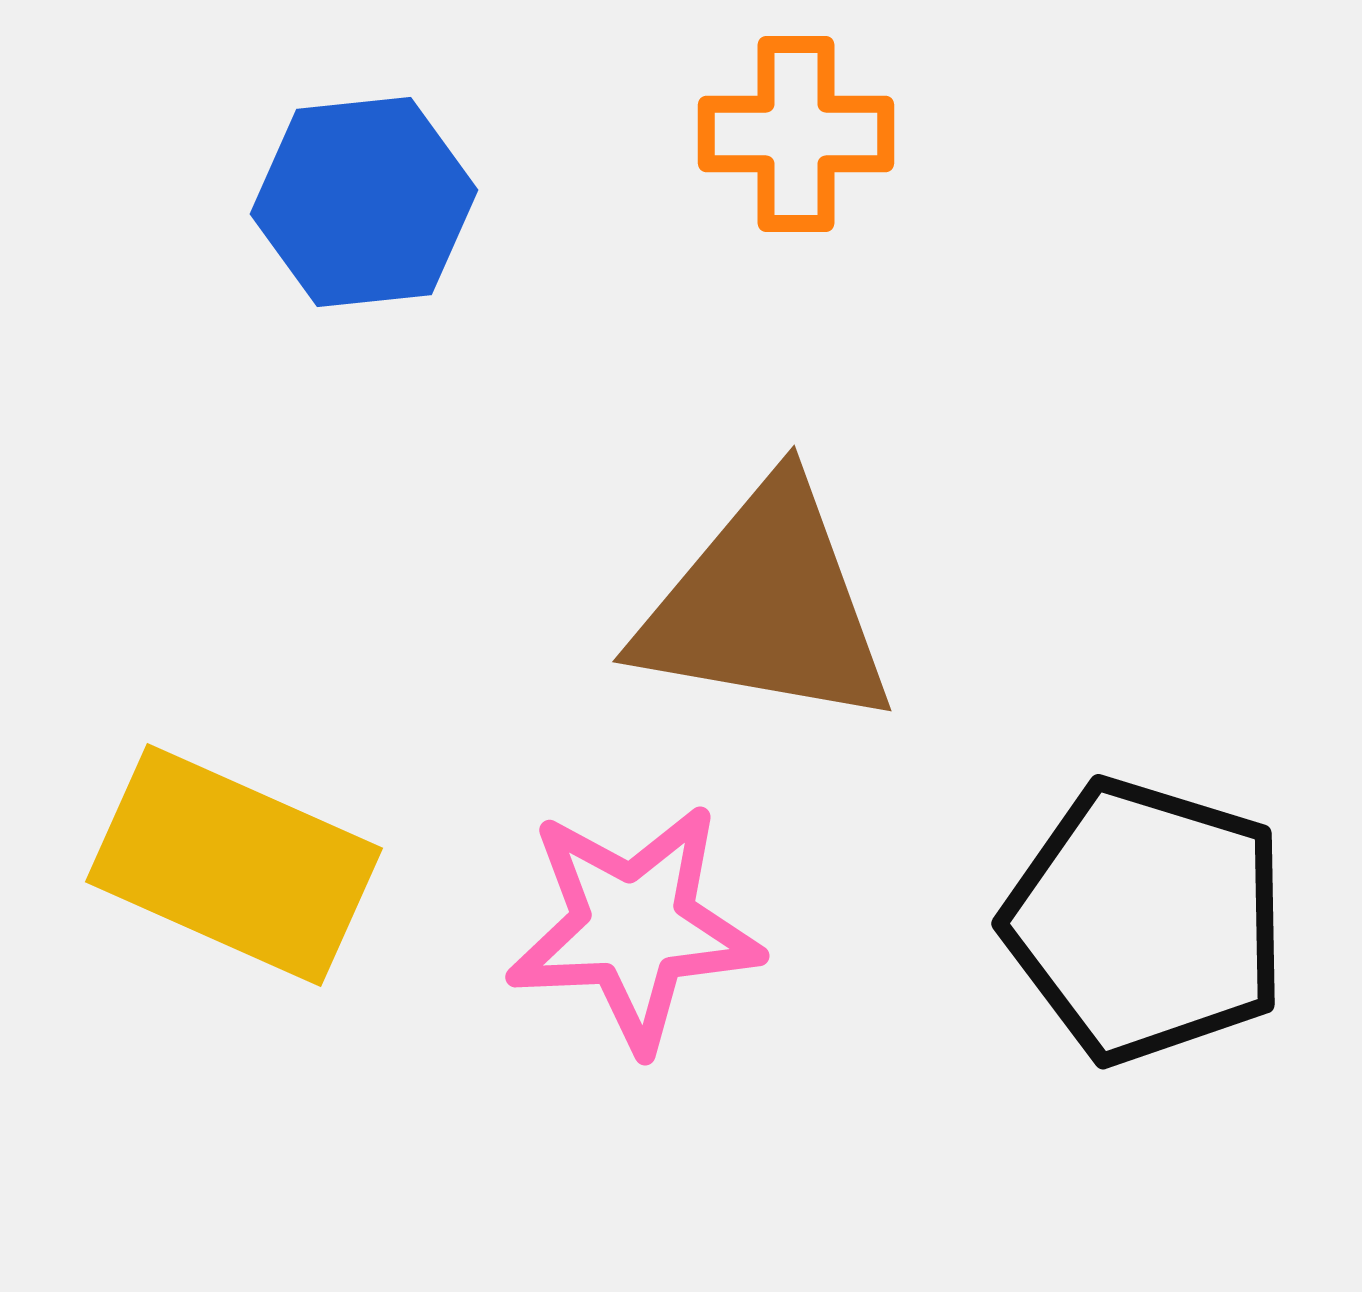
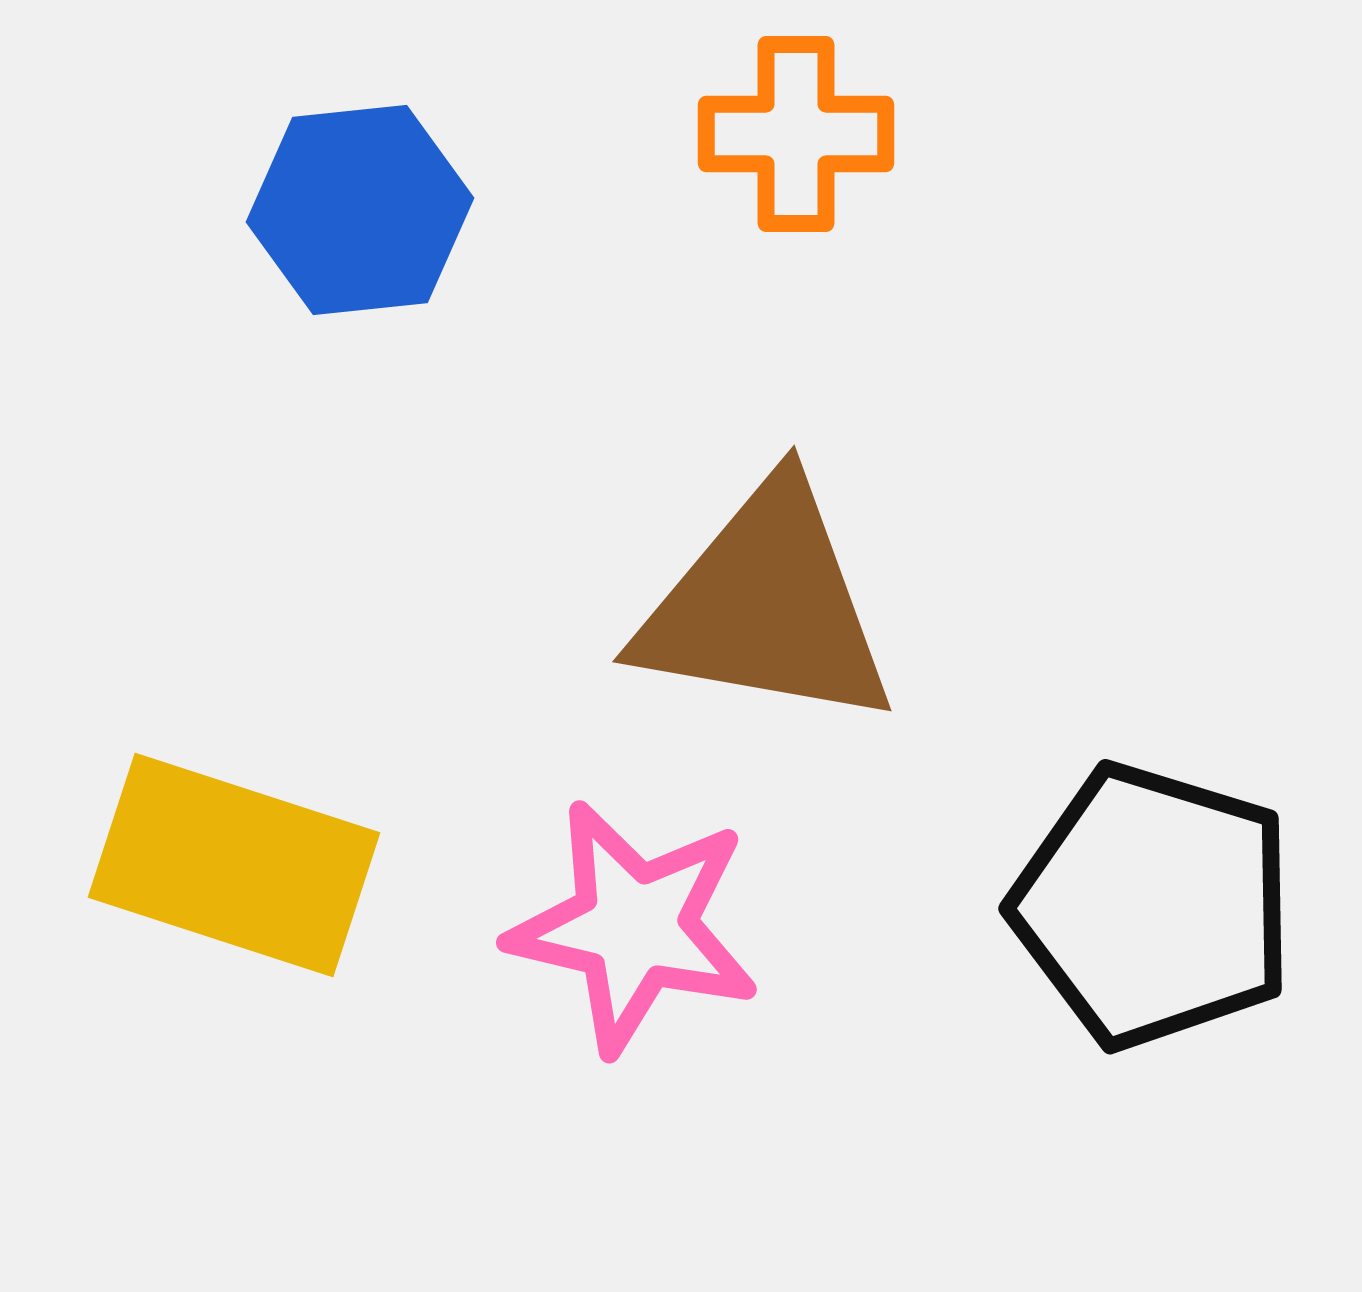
blue hexagon: moved 4 px left, 8 px down
yellow rectangle: rotated 6 degrees counterclockwise
black pentagon: moved 7 px right, 15 px up
pink star: rotated 16 degrees clockwise
